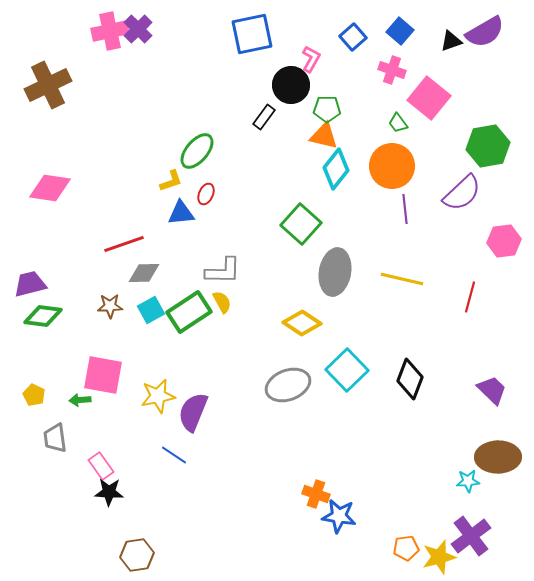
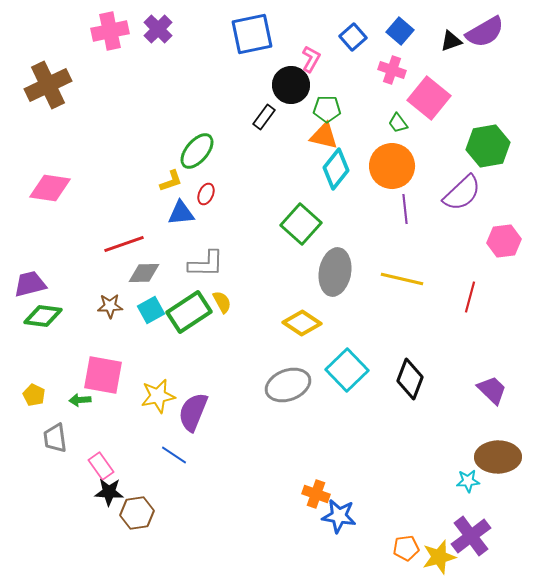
purple cross at (138, 29): moved 20 px right
gray L-shape at (223, 271): moved 17 px left, 7 px up
brown hexagon at (137, 555): moved 42 px up
